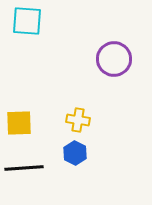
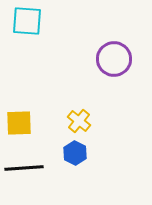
yellow cross: moved 1 px right, 1 px down; rotated 30 degrees clockwise
